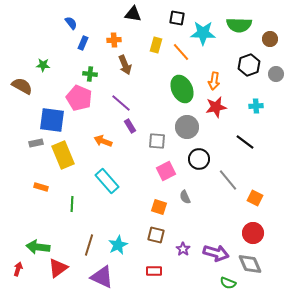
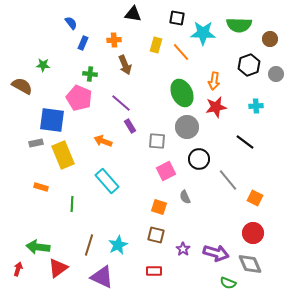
green ellipse at (182, 89): moved 4 px down
